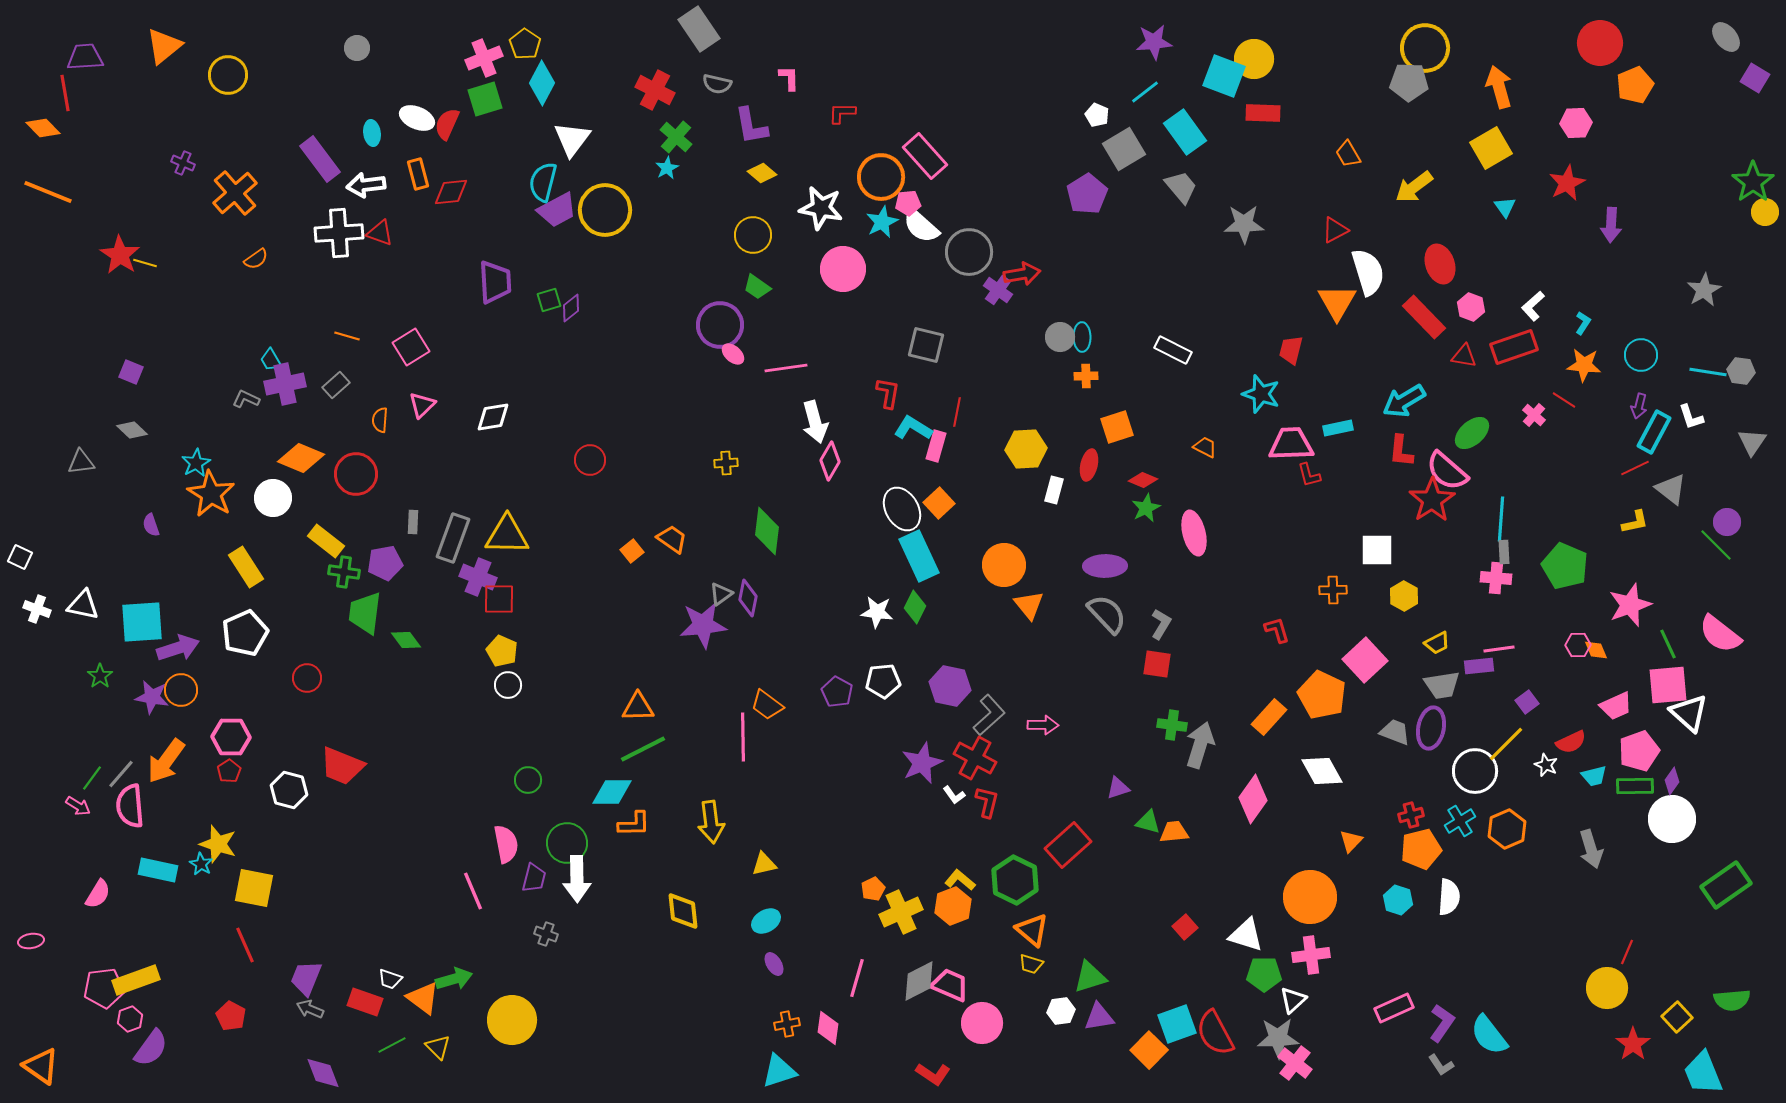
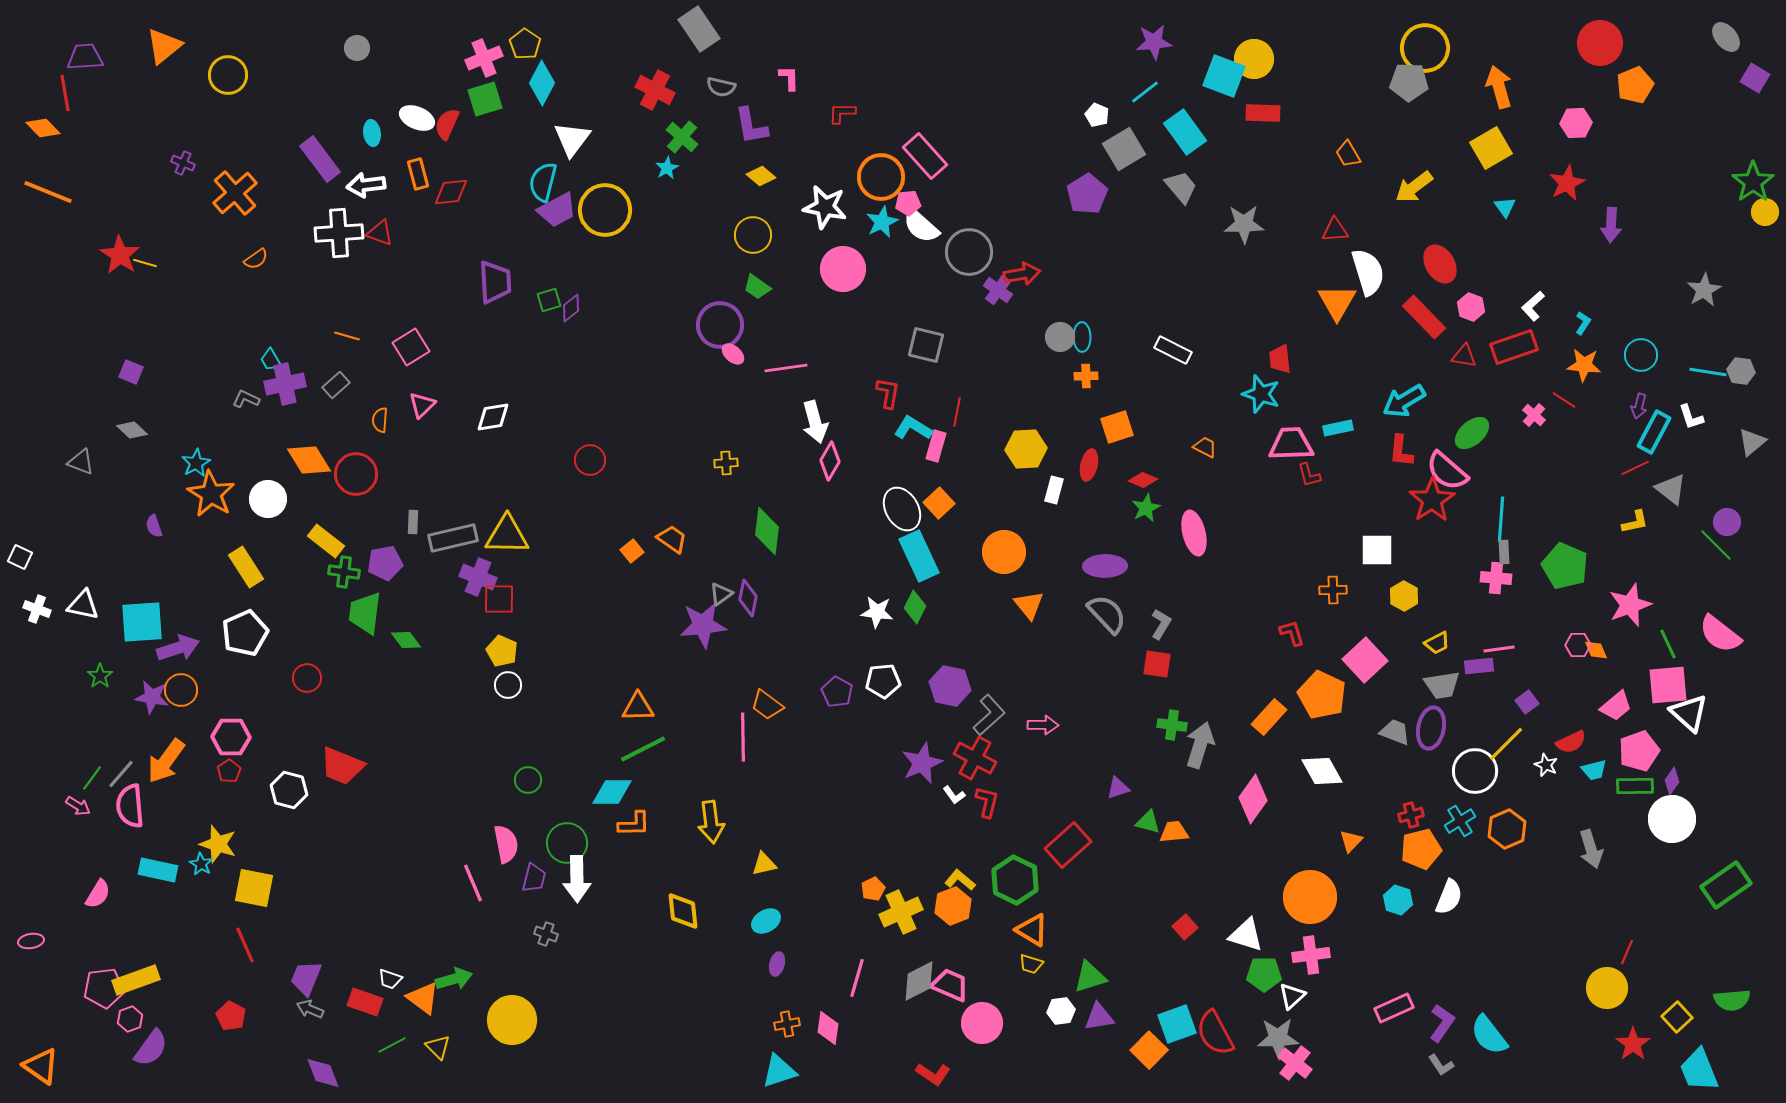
gray semicircle at (717, 84): moved 4 px right, 3 px down
green cross at (676, 137): moved 6 px right
yellow diamond at (762, 173): moved 1 px left, 3 px down
white star at (821, 208): moved 4 px right, 1 px up
red triangle at (1335, 230): rotated 24 degrees clockwise
red ellipse at (1440, 264): rotated 12 degrees counterclockwise
red trapezoid at (1291, 350): moved 11 px left, 9 px down; rotated 20 degrees counterclockwise
gray triangle at (1752, 442): rotated 16 degrees clockwise
orange diamond at (301, 458): moved 8 px right, 2 px down; rotated 36 degrees clockwise
gray triangle at (81, 462): rotated 28 degrees clockwise
white circle at (273, 498): moved 5 px left, 1 px down
purple semicircle at (151, 525): moved 3 px right, 1 px down
gray rectangle at (453, 538): rotated 57 degrees clockwise
orange circle at (1004, 565): moved 13 px up
red L-shape at (1277, 630): moved 15 px right, 3 px down
pink trapezoid at (1616, 706): rotated 16 degrees counterclockwise
cyan trapezoid at (1594, 776): moved 6 px up
pink line at (473, 891): moved 8 px up
white semicircle at (1449, 897): rotated 18 degrees clockwise
orange triangle at (1032, 930): rotated 9 degrees counterclockwise
purple ellipse at (774, 964): moved 3 px right; rotated 45 degrees clockwise
white triangle at (1293, 1000): moved 1 px left, 4 px up
cyan trapezoid at (1703, 1073): moved 4 px left, 3 px up
